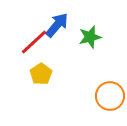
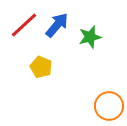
red line: moved 10 px left, 17 px up
yellow pentagon: moved 7 px up; rotated 15 degrees counterclockwise
orange circle: moved 1 px left, 10 px down
